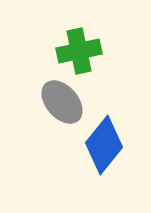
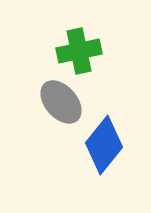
gray ellipse: moved 1 px left
